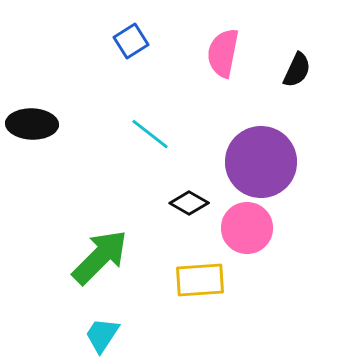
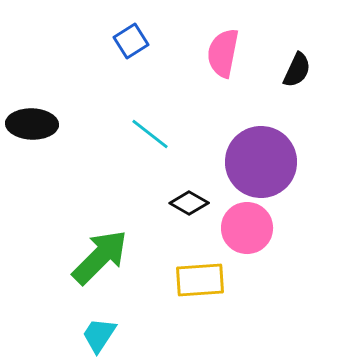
cyan trapezoid: moved 3 px left
